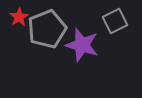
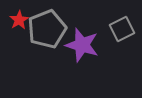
red star: moved 3 px down
gray square: moved 7 px right, 8 px down
